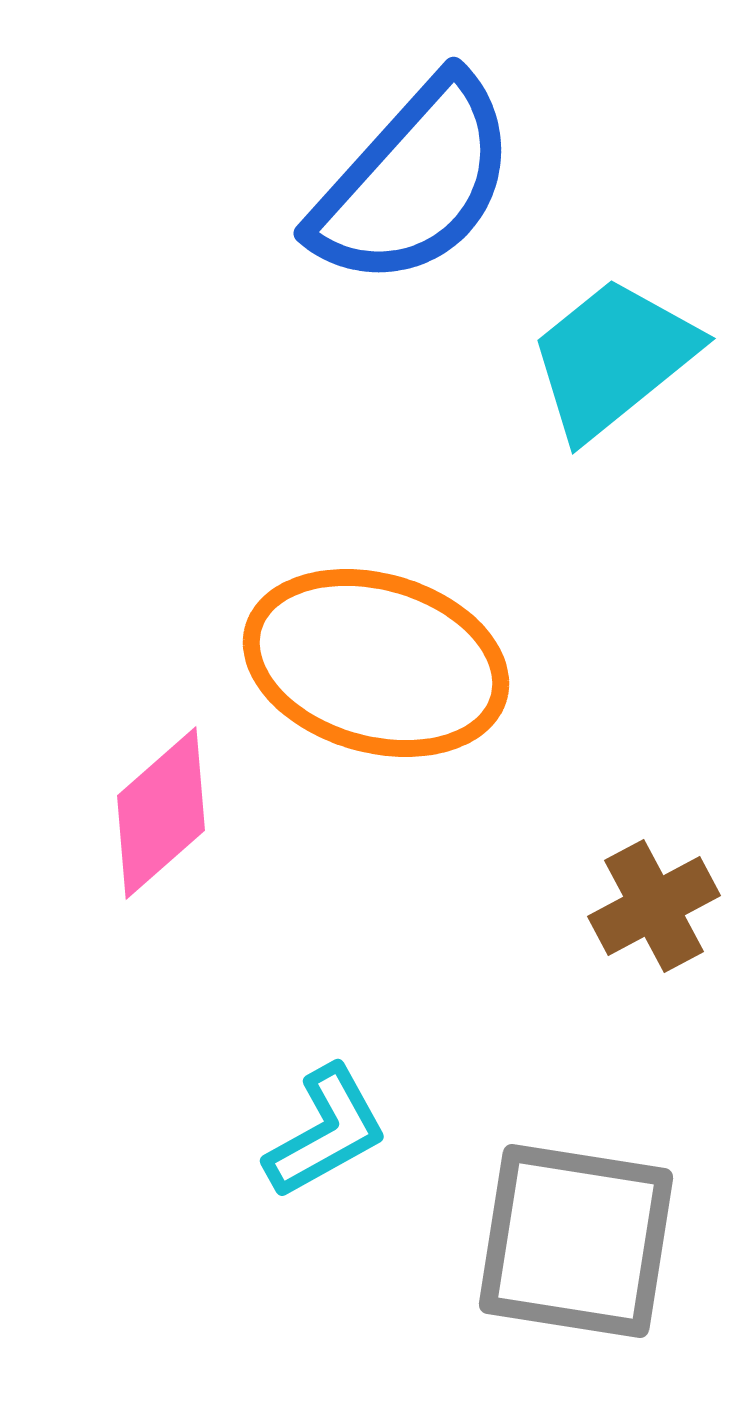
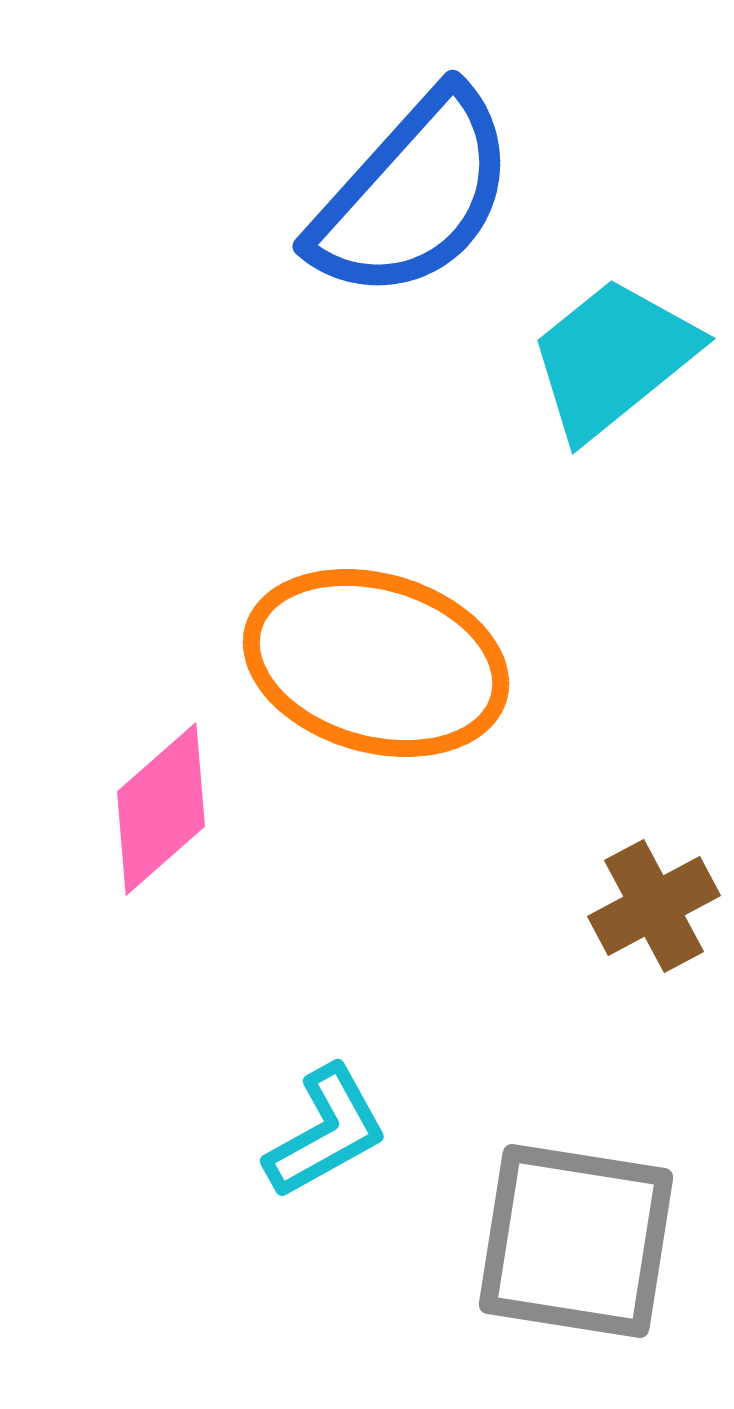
blue semicircle: moved 1 px left, 13 px down
pink diamond: moved 4 px up
